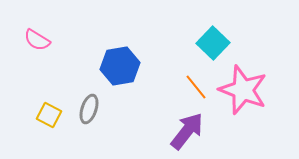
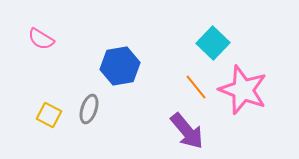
pink semicircle: moved 4 px right, 1 px up
purple arrow: rotated 102 degrees clockwise
